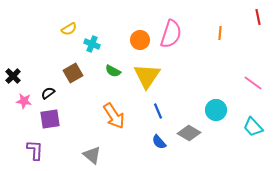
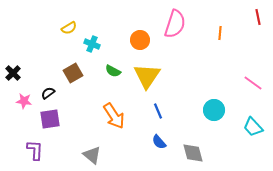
yellow semicircle: moved 1 px up
pink semicircle: moved 4 px right, 10 px up
black cross: moved 3 px up
cyan circle: moved 2 px left
gray diamond: moved 4 px right, 20 px down; rotated 45 degrees clockwise
